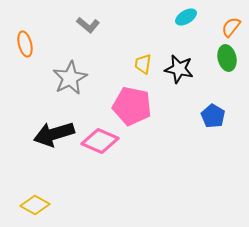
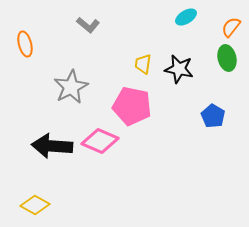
gray star: moved 1 px right, 9 px down
black arrow: moved 2 px left, 12 px down; rotated 21 degrees clockwise
